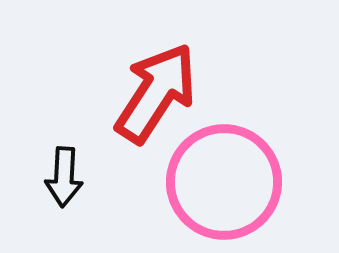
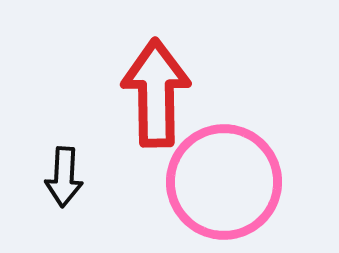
red arrow: rotated 34 degrees counterclockwise
